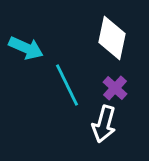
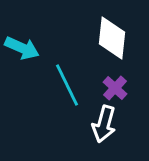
white diamond: rotated 6 degrees counterclockwise
cyan arrow: moved 4 px left
